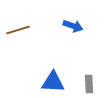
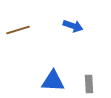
blue triangle: moved 1 px up
